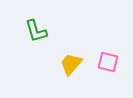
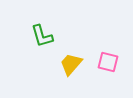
green L-shape: moved 6 px right, 5 px down
